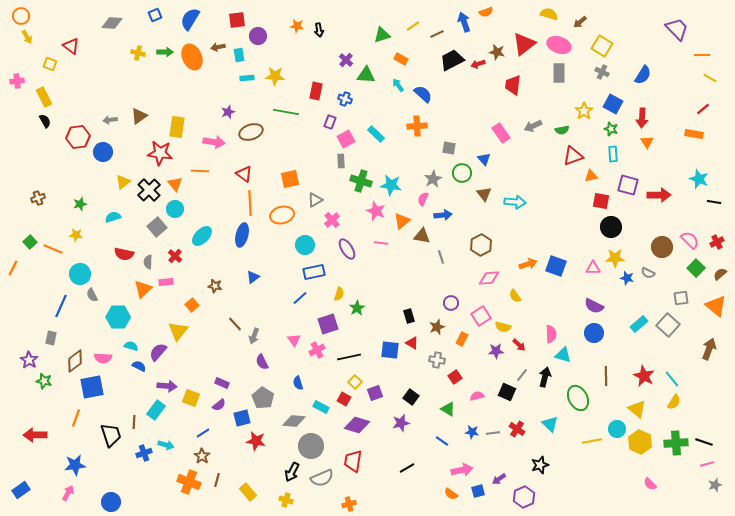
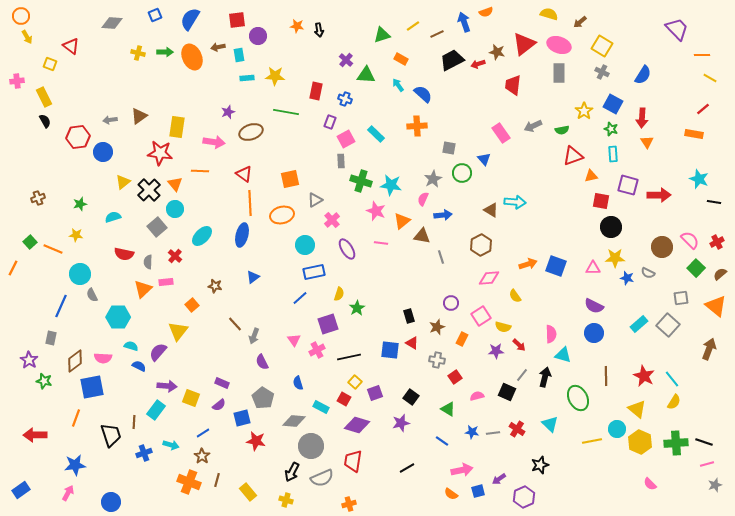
brown triangle at (484, 194): moved 7 px right, 16 px down; rotated 21 degrees counterclockwise
cyan arrow at (166, 445): moved 5 px right
